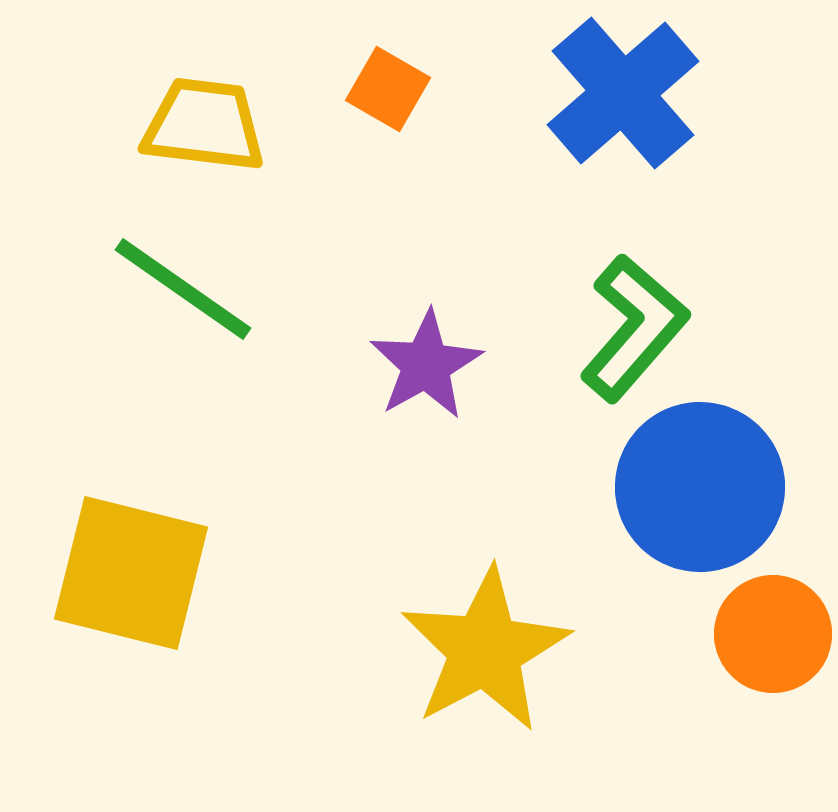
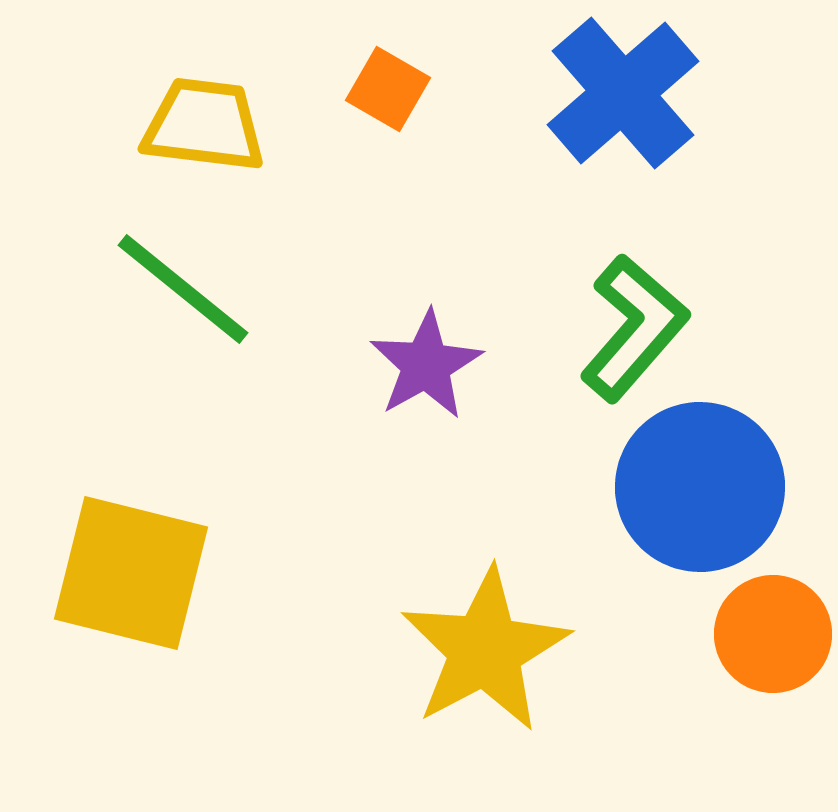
green line: rotated 4 degrees clockwise
